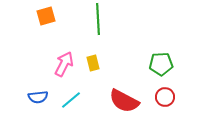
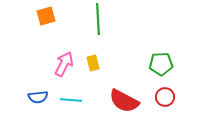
cyan line: rotated 45 degrees clockwise
